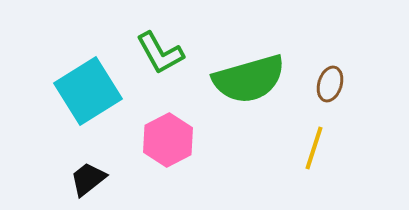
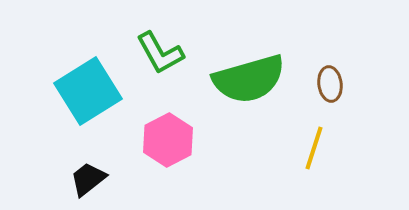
brown ellipse: rotated 24 degrees counterclockwise
